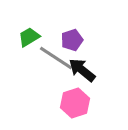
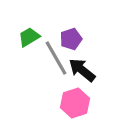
purple pentagon: moved 1 px left, 1 px up
gray line: rotated 27 degrees clockwise
